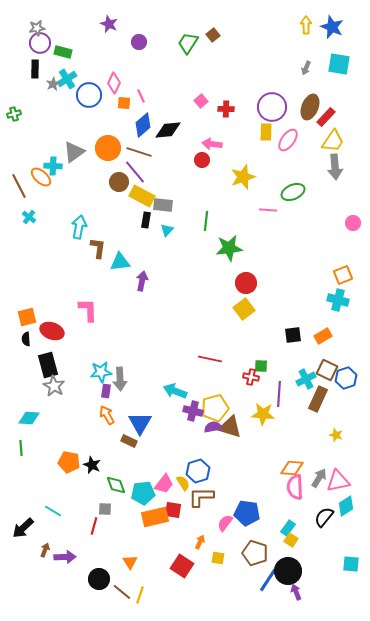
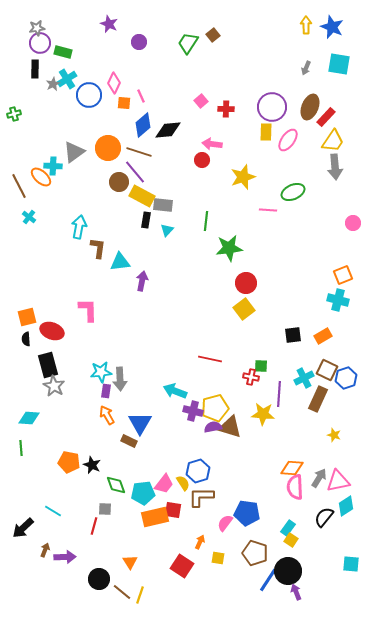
cyan cross at (306, 379): moved 2 px left, 1 px up
yellow star at (336, 435): moved 2 px left
